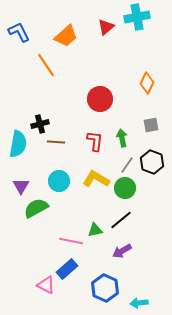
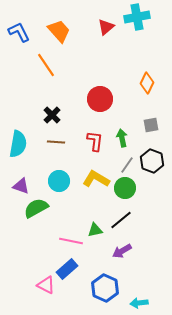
orange trapezoid: moved 7 px left, 5 px up; rotated 90 degrees counterclockwise
black cross: moved 12 px right, 9 px up; rotated 30 degrees counterclockwise
black hexagon: moved 1 px up
purple triangle: rotated 42 degrees counterclockwise
